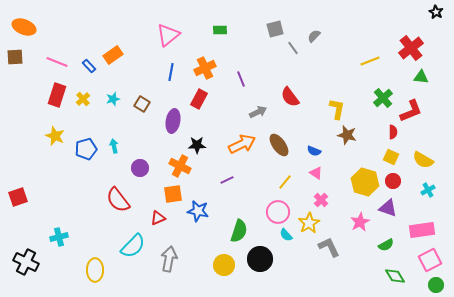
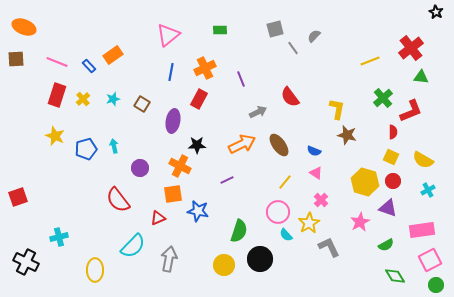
brown square at (15, 57): moved 1 px right, 2 px down
